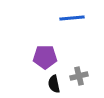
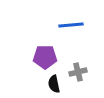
blue line: moved 1 px left, 7 px down
gray cross: moved 1 px left, 4 px up
